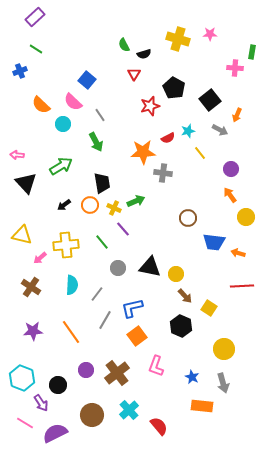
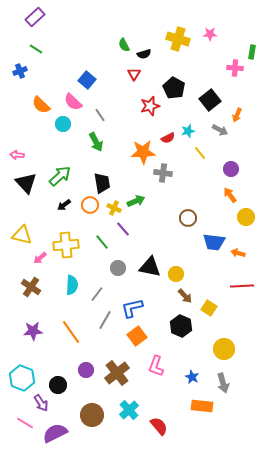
green arrow at (61, 166): moved 1 px left, 10 px down; rotated 10 degrees counterclockwise
